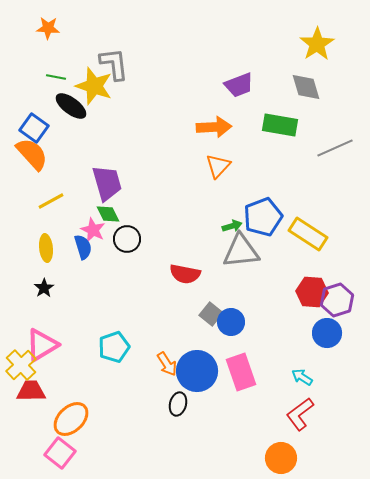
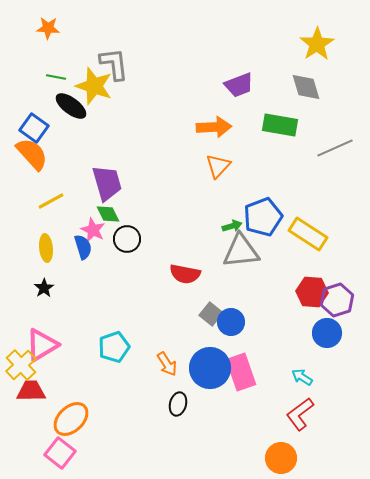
blue circle at (197, 371): moved 13 px right, 3 px up
